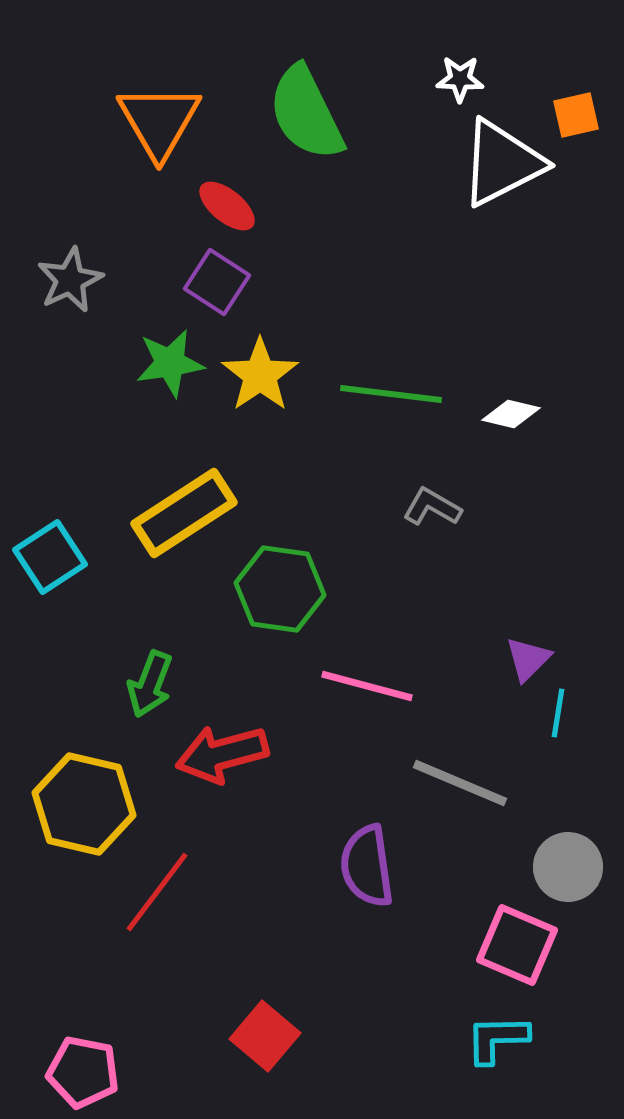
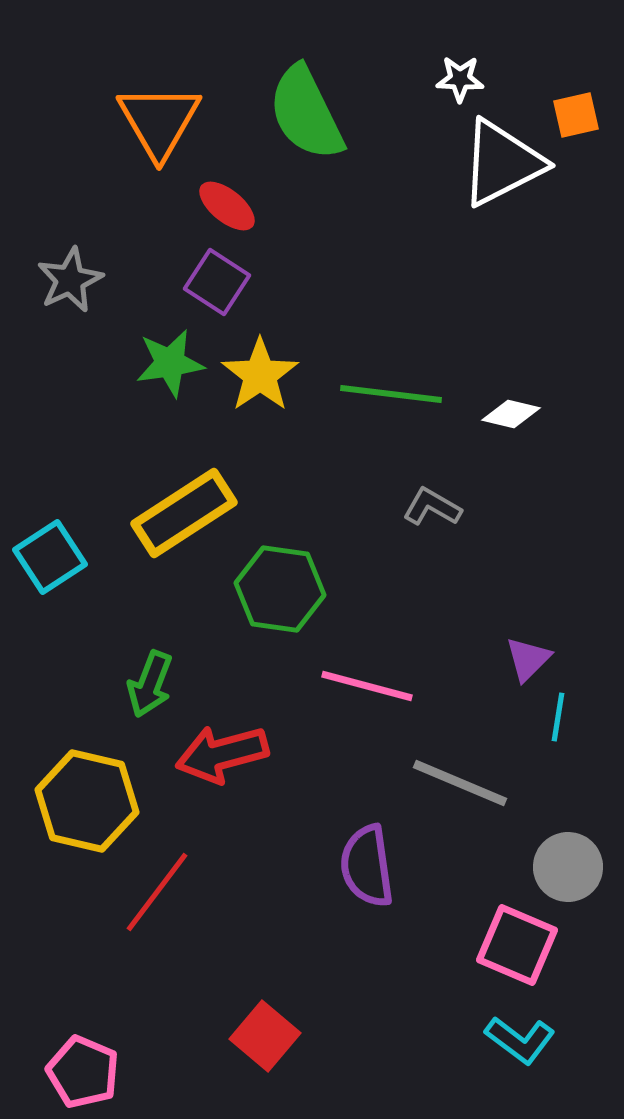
cyan line: moved 4 px down
yellow hexagon: moved 3 px right, 3 px up
cyan L-shape: moved 23 px right, 1 px down; rotated 142 degrees counterclockwise
pink pentagon: rotated 12 degrees clockwise
